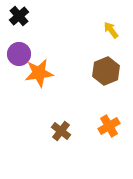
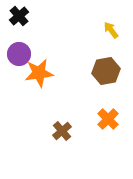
brown hexagon: rotated 12 degrees clockwise
orange cross: moved 1 px left, 7 px up; rotated 15 degrees counterclockwise
brown cross: moved 1 px right; rotated 12 degrees clockwise
